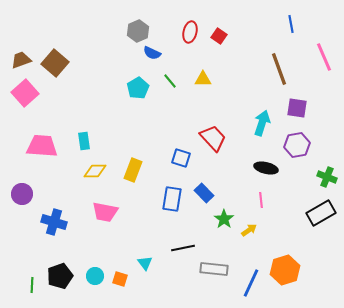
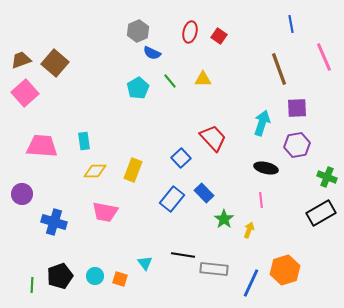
purple square at (297, 108): rotated 10 degrees counterclockwise
blue square at (181, 158): rotated 30 degrees clockwise
blue rectangle at (172, 199): rotated 30 degrees clockwise
yellow arrow at (249, 230): rotated 35 degrees counterclockwise
black line at (183, 248): moved 7 px down; rotated 20 degrees clockwise
